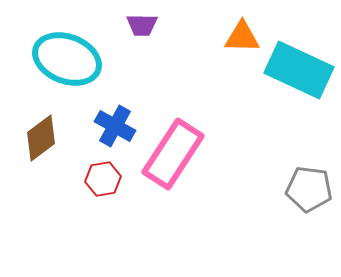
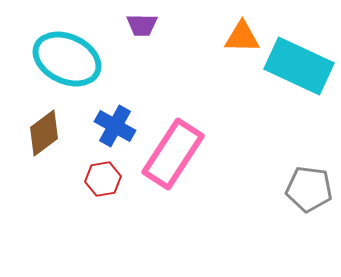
cyan ellipse: rotated 4 degrees clockwise
cyan rectangle: moved 4 px up
brown diamond: moved 3 px right, 5 px up
